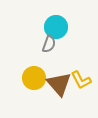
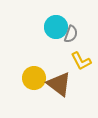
gray semicircle: moved 22 px right, 10 px up
yellow L-shape: moved 19 px up
brown triangle: rotated 12 degrees counterclockwise
